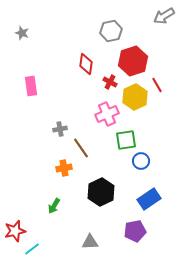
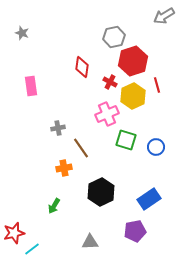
gray hexagon: moved 3 px right, 6 px down
red diamond: moved 4 px left, 3 px down
red line: rotated 14 degrees clockwise
yellow hexagon: moved 2 px left, 1 px up
gray cross: moved 2 px left, 1 px up
green square: rotated 25 degrees clockwise
blue circle: moved 15 px right, 14 px up
red star: moved 1 px left, 2 px down
